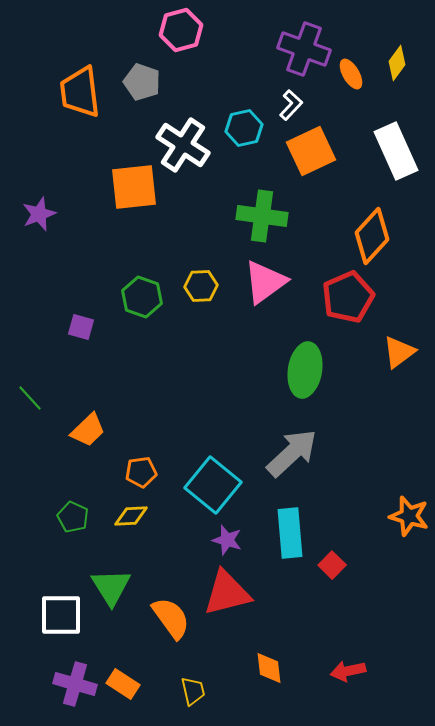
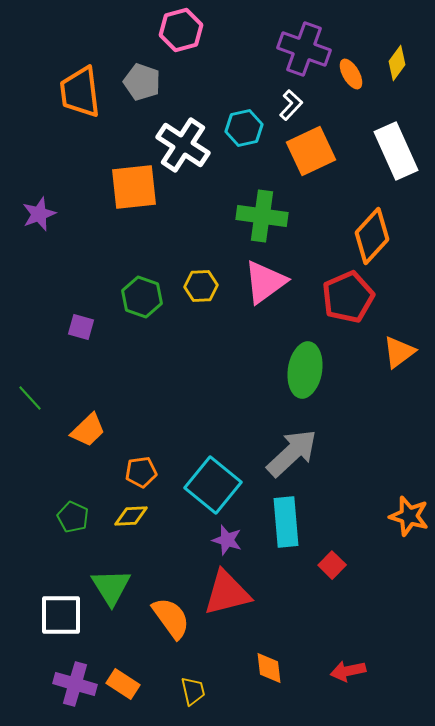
cyan rectangle at (290, 533): moved 4 px left, 11 px up
